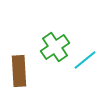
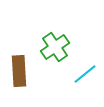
cyan line: moved 14 px down
